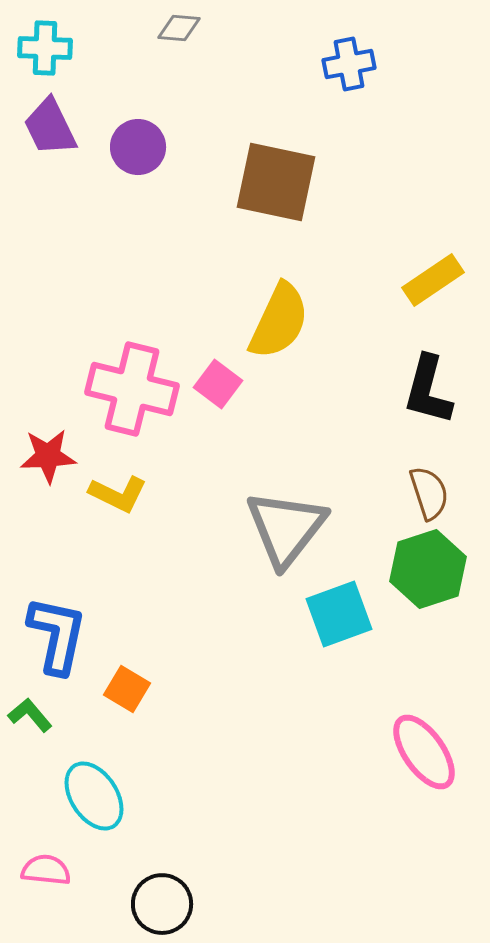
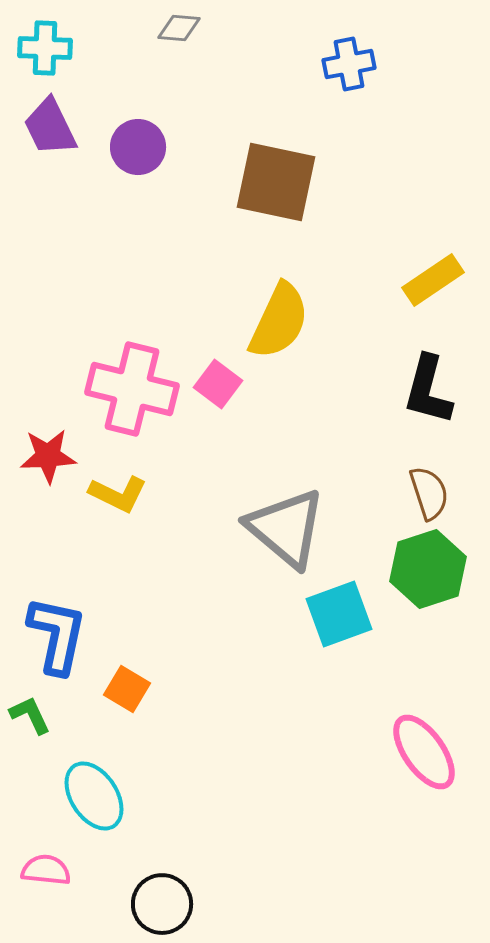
gray triangle: rotated 28 degrees counterclockwise
green L-shape: rotated 15 degrees clockwise
